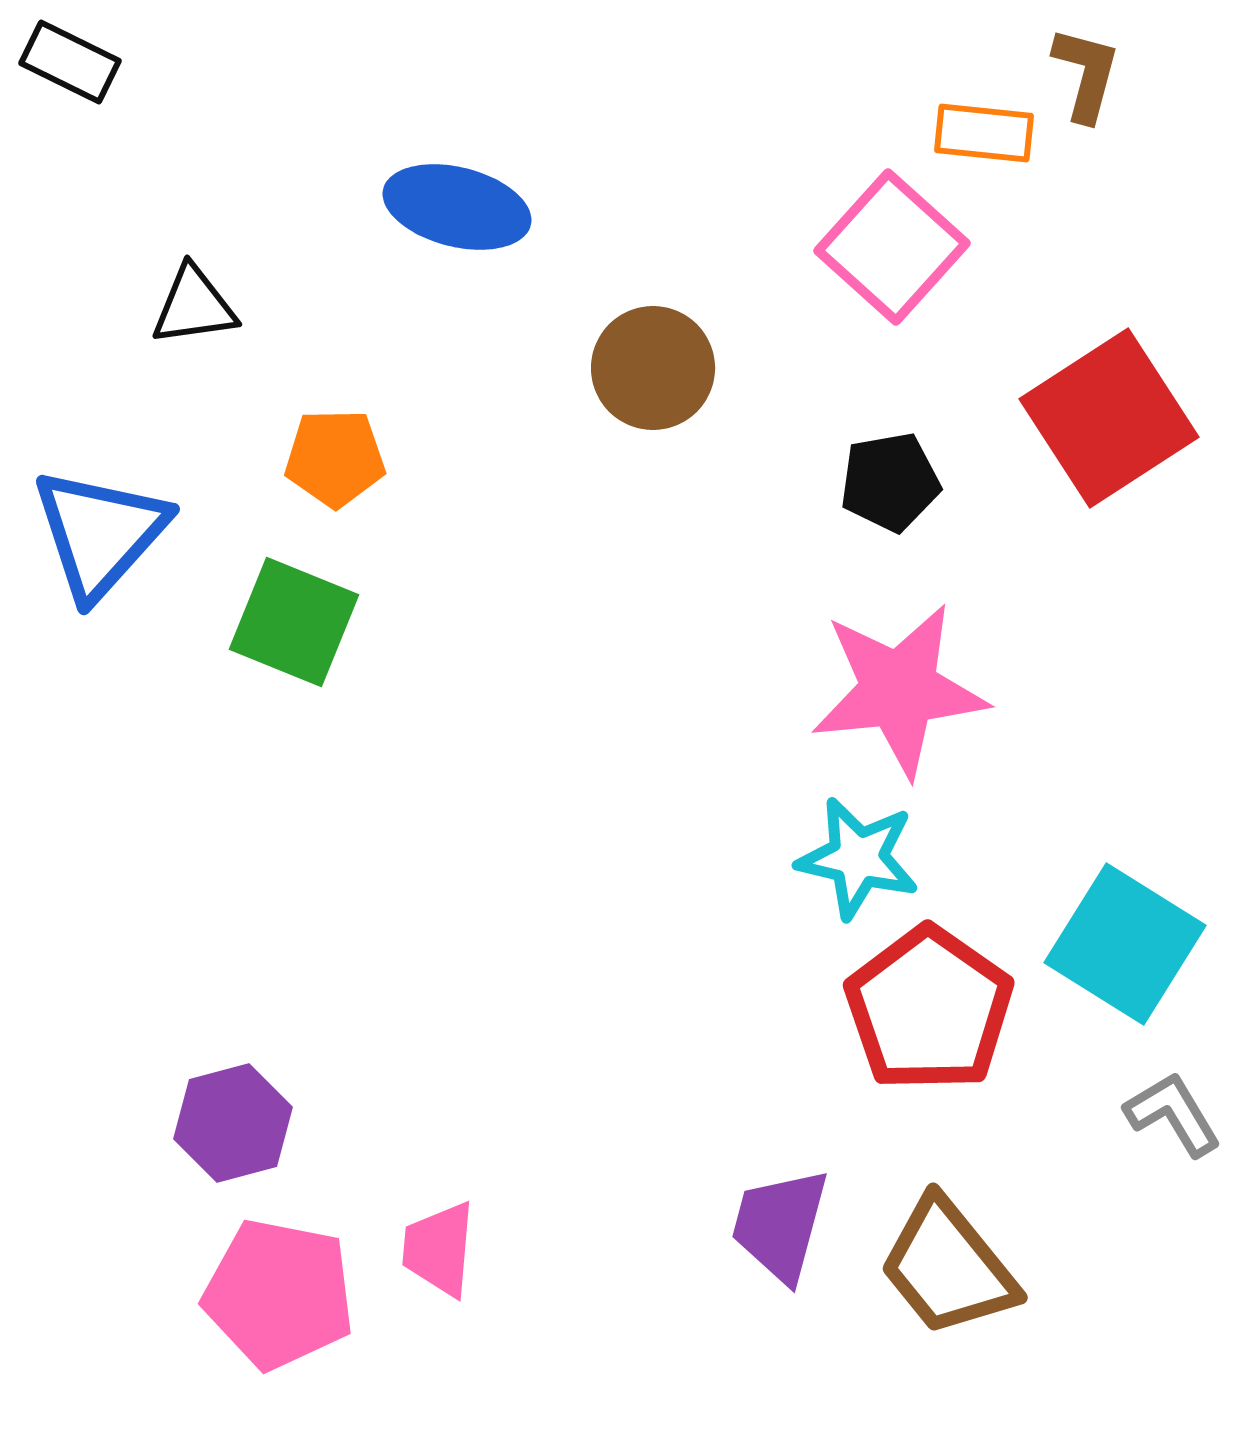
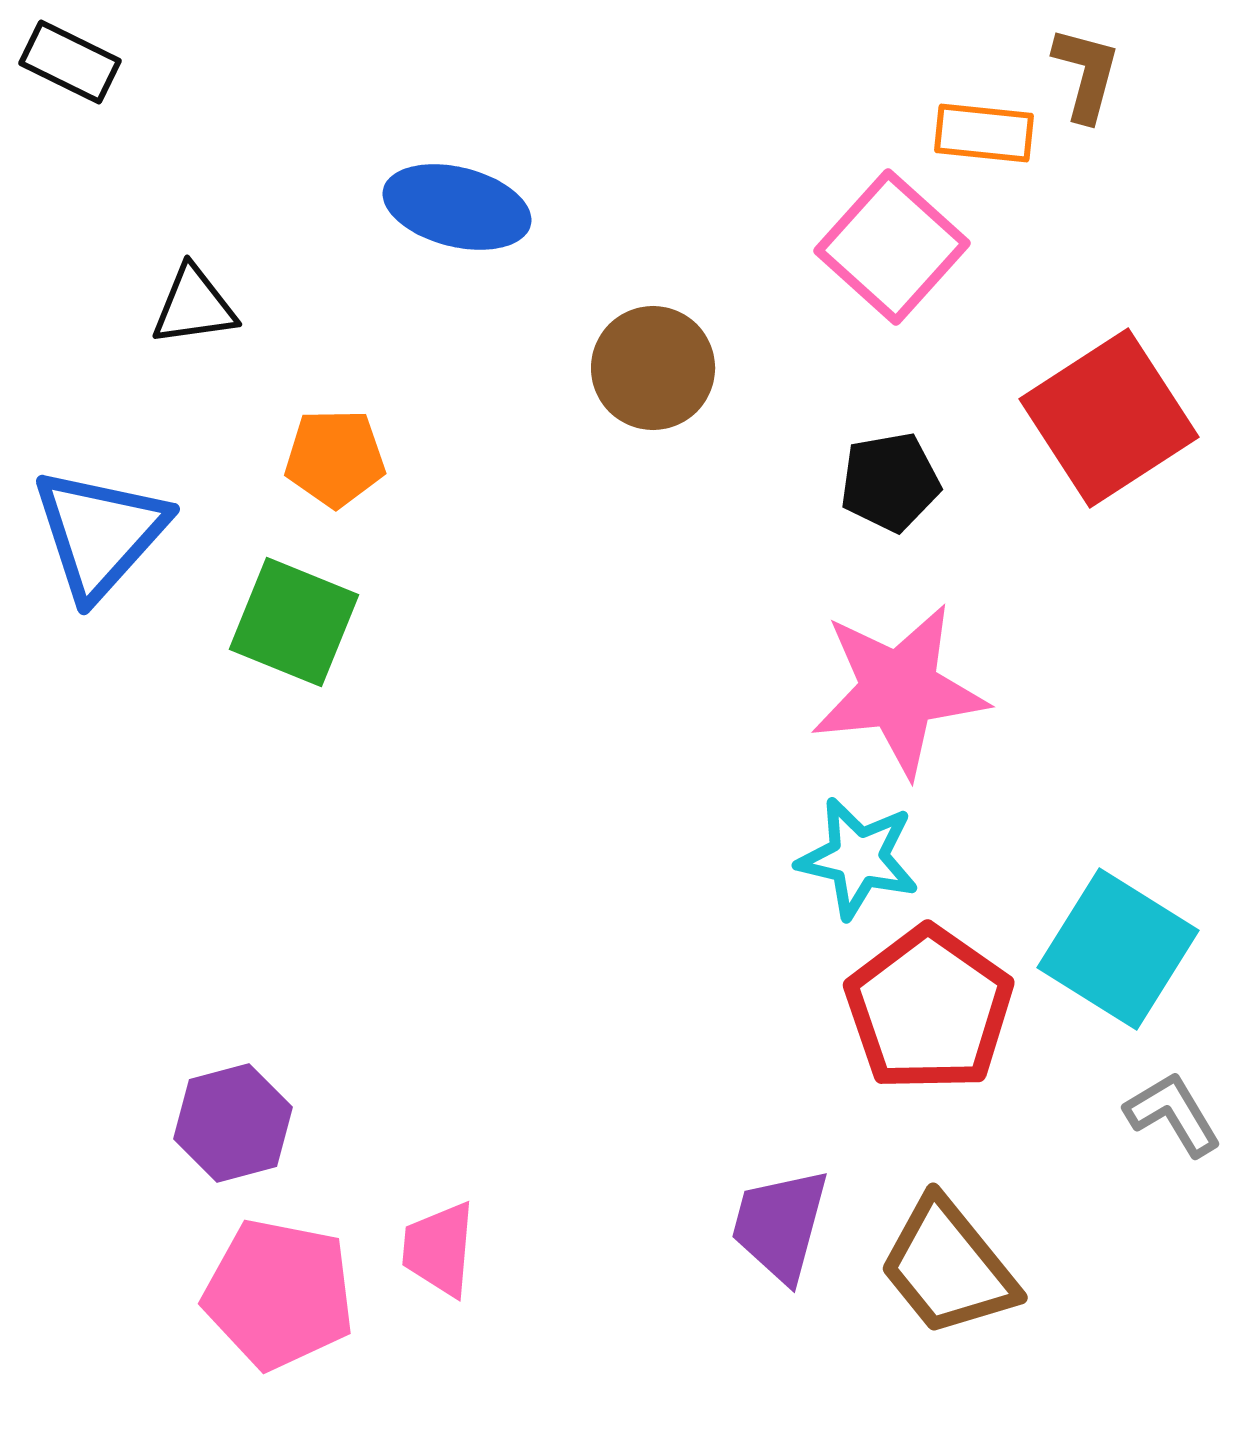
cyan square: moved 7 px left, 5 px down
